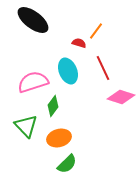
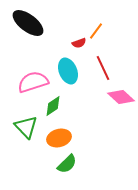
black ellipse: moved 5 px left, 3 px down
red semicircle: rotated 144 degrees clockwise
pink diamond: rotated 24 degrees clockwise
green diamond: rotated 20 degrees clockwise
green triangle: moved 1 px down
